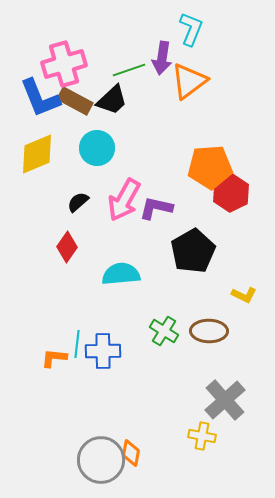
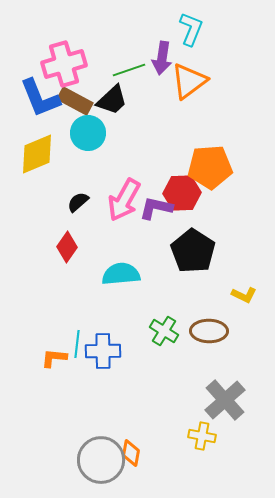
cyan circle: moved 9 px left, 15 px up
red hexagon: moved 49 px left; rotated 24 degrees clockwise
black pentagon: rotated 9 degrees counterclockwise
